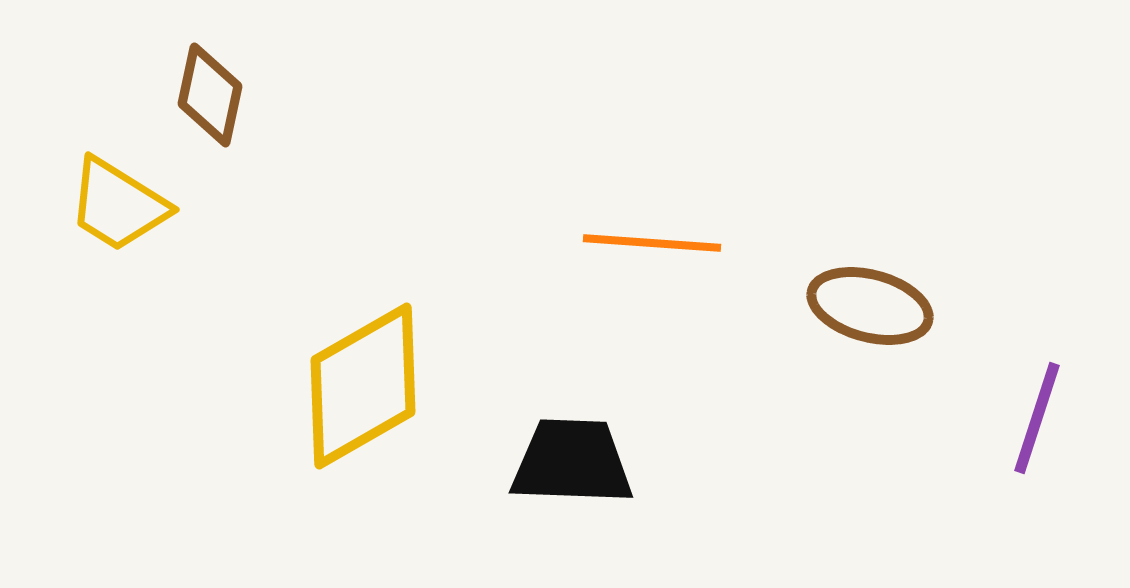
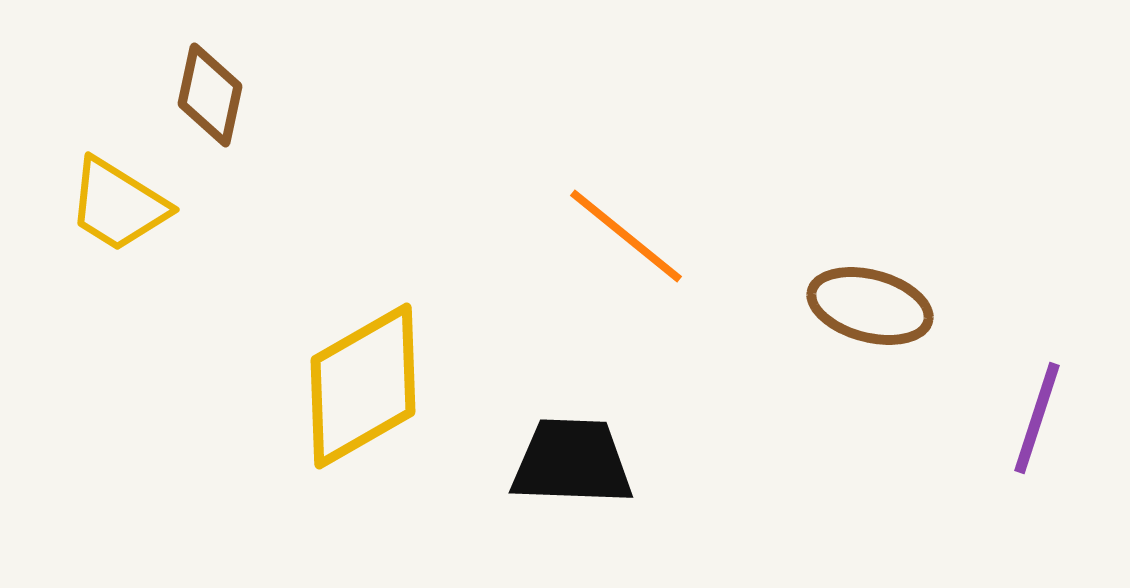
orange line: moved 26 px left, 7 px up; rotated 35 degrees clockwise
